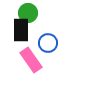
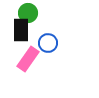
pink rectangle: moved 3 px left, 1 px up; rotated 70 degrees clockwise
